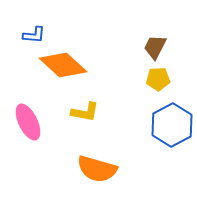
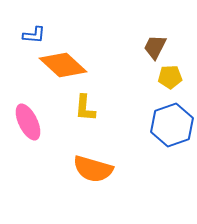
yellow pentagon: moved 12 px right, 2 px up
yellow L-shape: moved 4 px up; rotated 84 degrees clockwise
blue hexagon: rotated 9 degrees clockwise
orange semicircle: moved 4 px left
